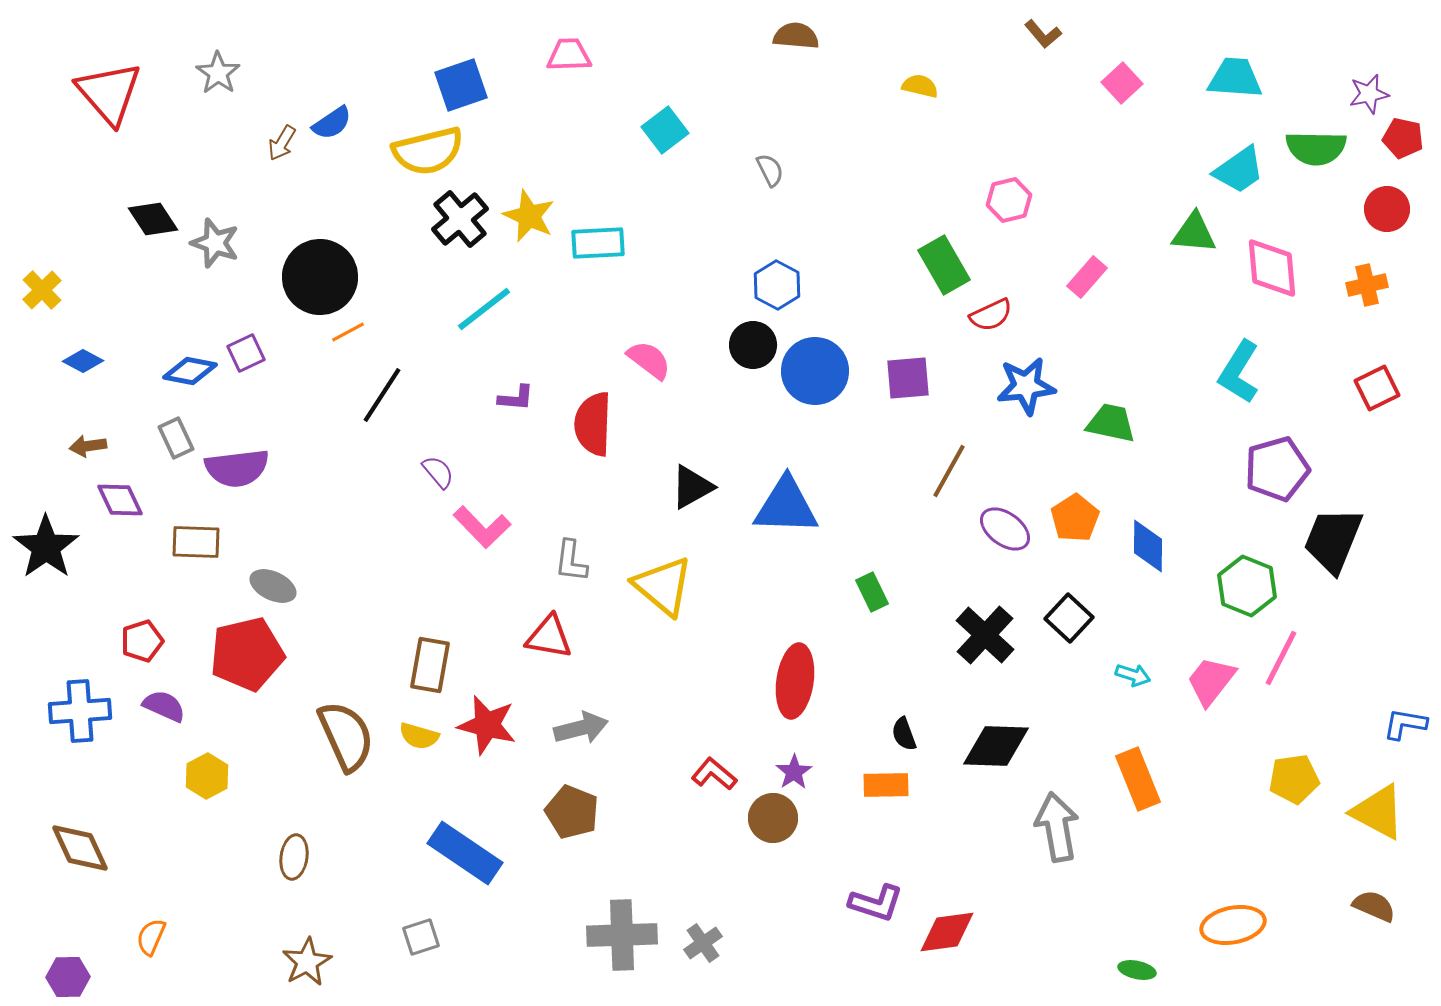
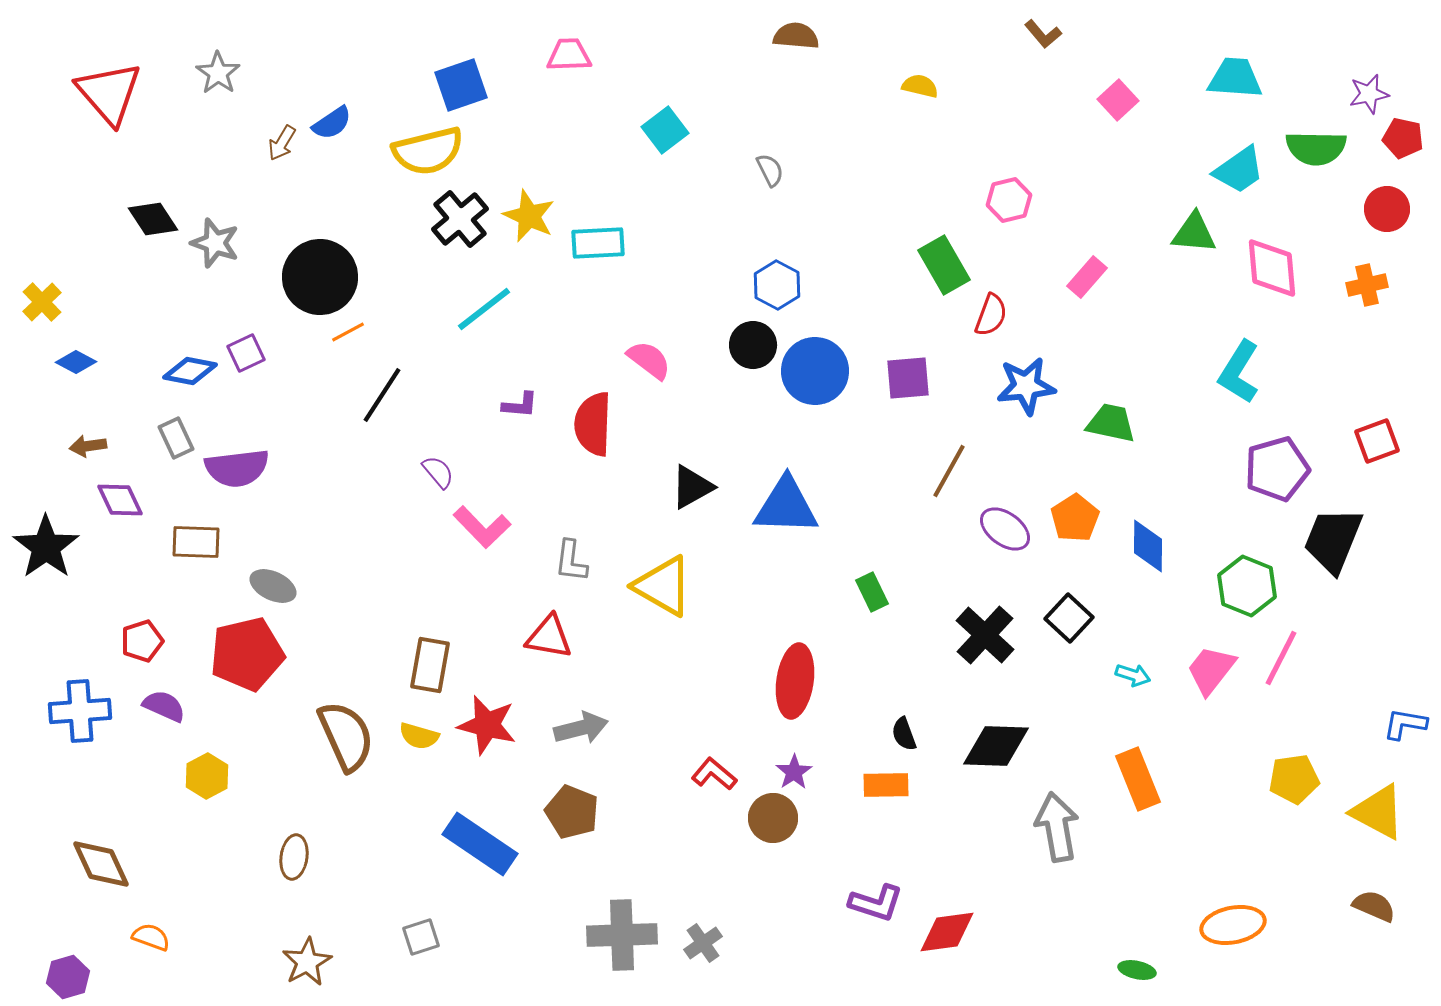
pink square at (1122, 83): moved 4 px left, 17 px down
yellow cross at (42, 290): moved 12 px down
red semicircle at (991, 315): rotated 45 degrees counterclockwise
blue diamond at (83, 361): moved 7 px left, 1 px down
red square at (1377, 388): moved 53 px down; rotated 6 degrees clockwise
purple L-shape at (516, 398): moved 4 px right, 7 px down
yellow triangle at (663, 586): rotated 10 degrees counterclockwise
pink trapezoid at (1211, 681): moved 11 px up
brown diamond at (80, 848): moved 21 px right, 16 px down
blue rectangle at (465, 853): moved 15 px right, 9 px up
orange semicircle at (151, 937): rotated 87 degrees clockwise
purple hexagon at (68, 977): rotated 15 degrees counterclockwise
